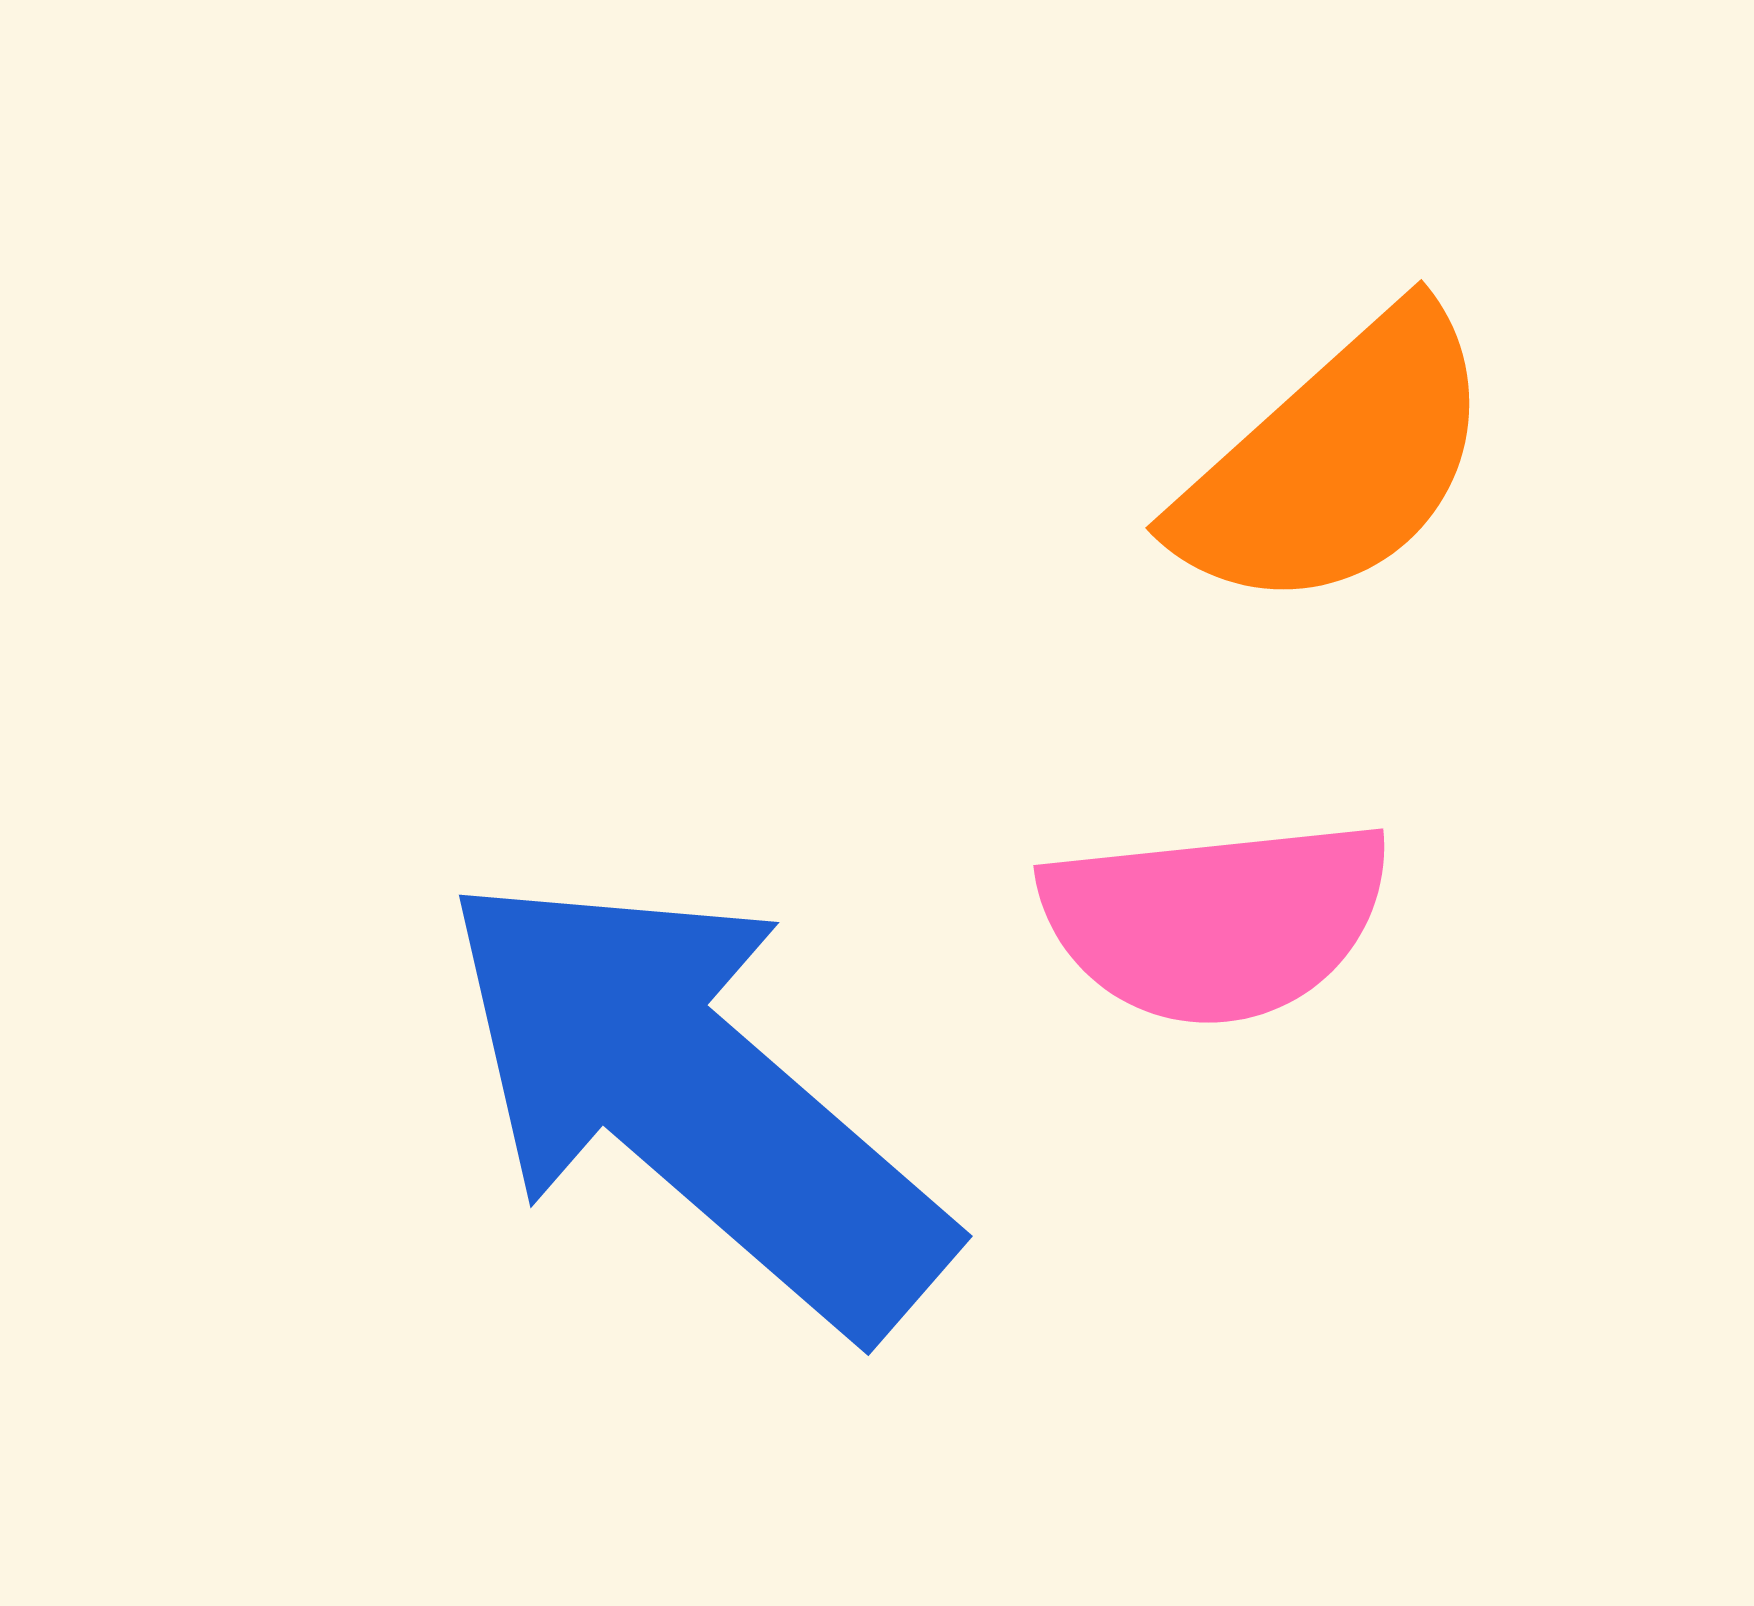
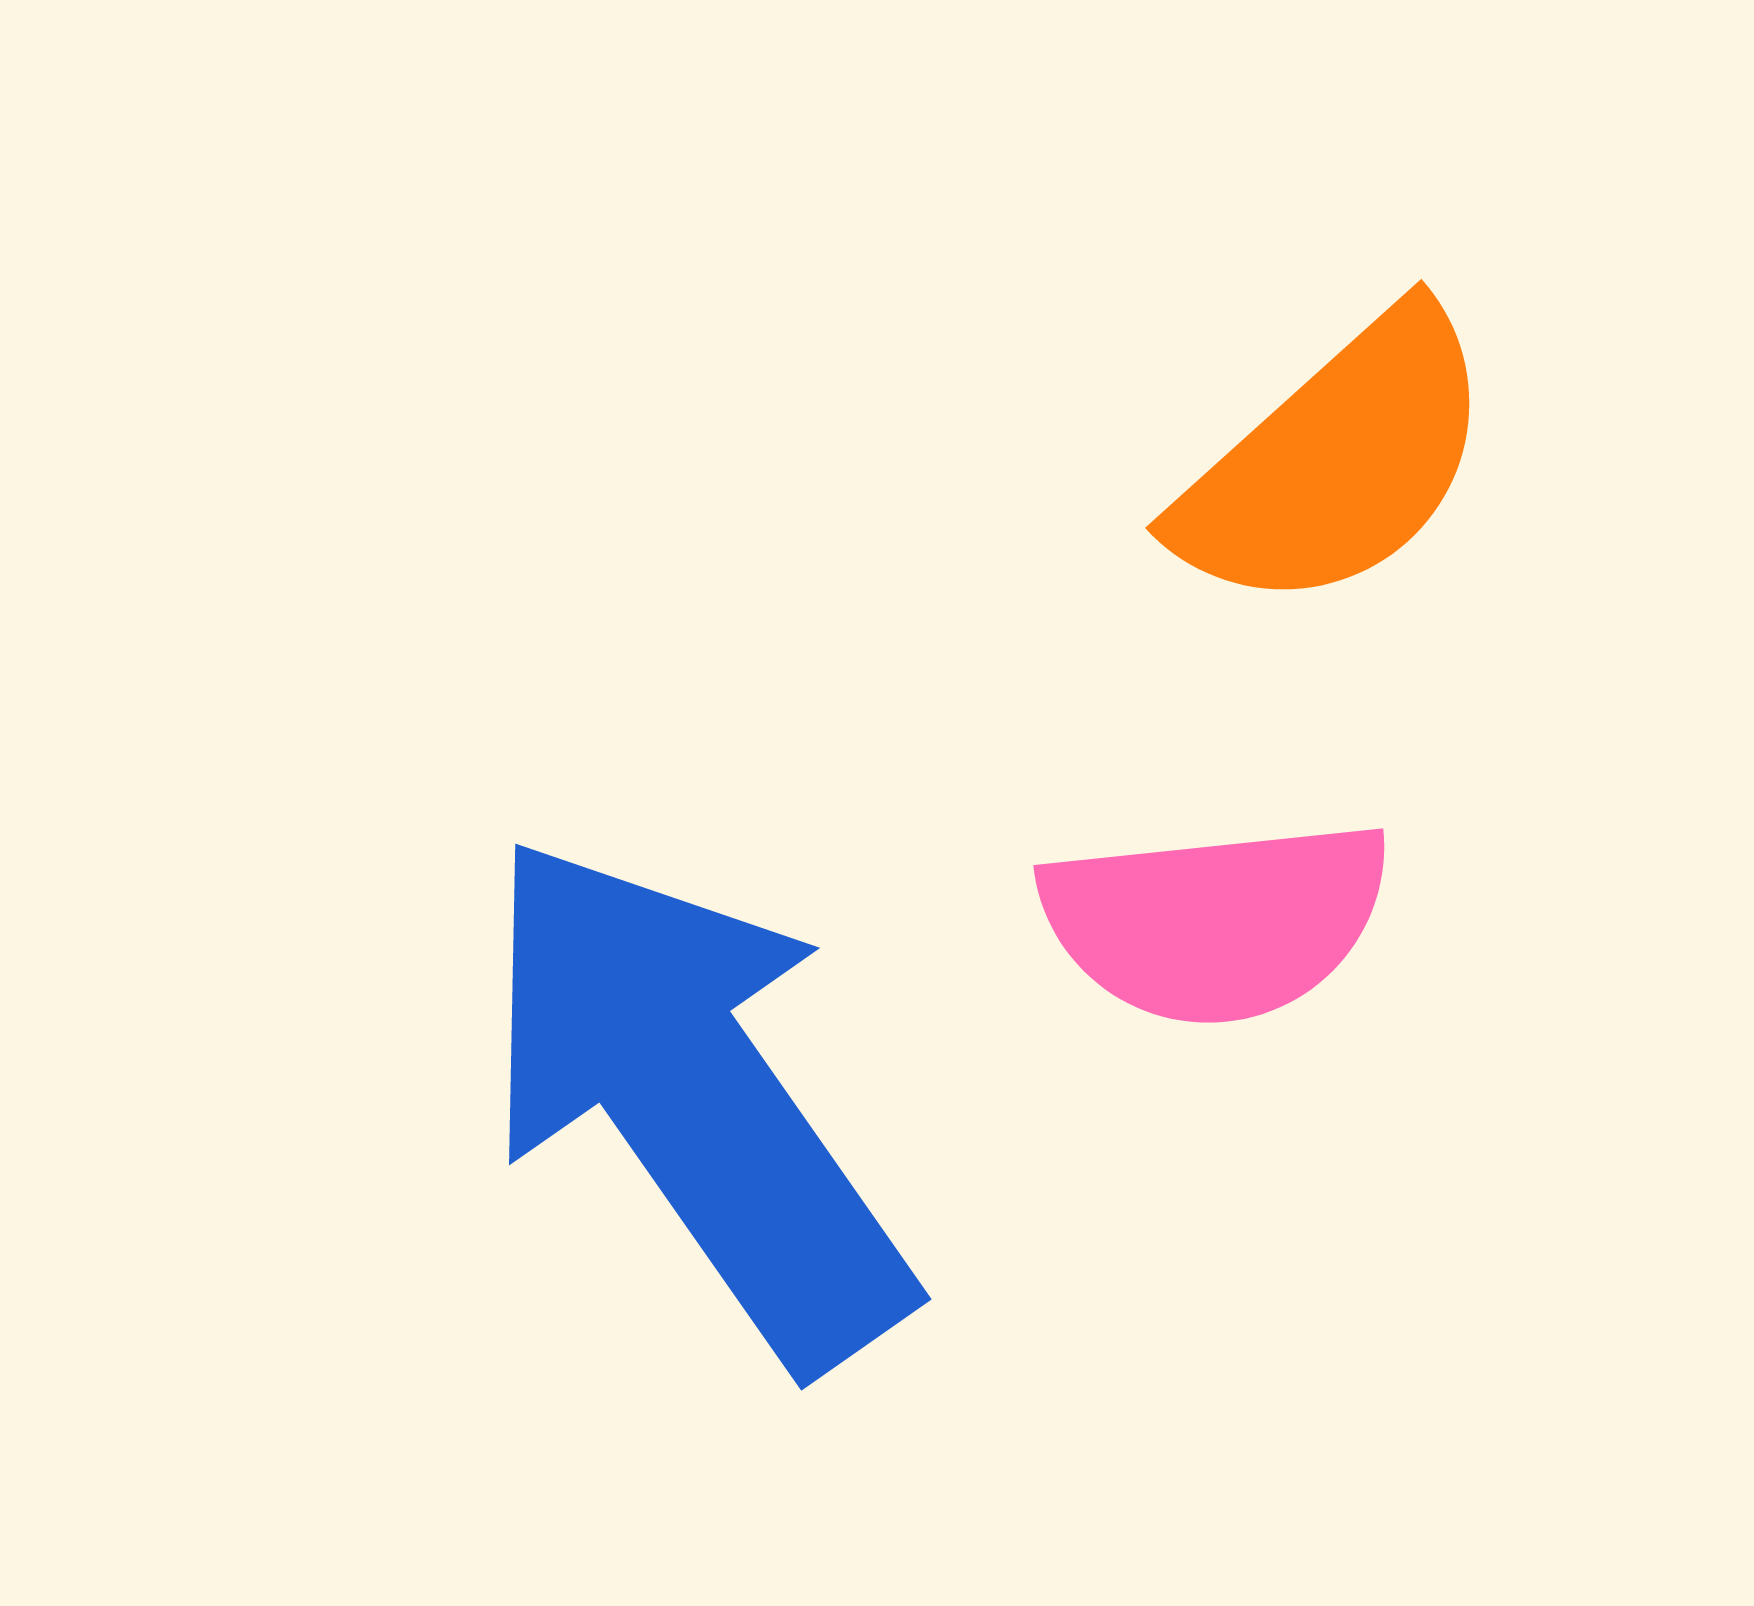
blue arrow: rotated 14 degrees clockwise
